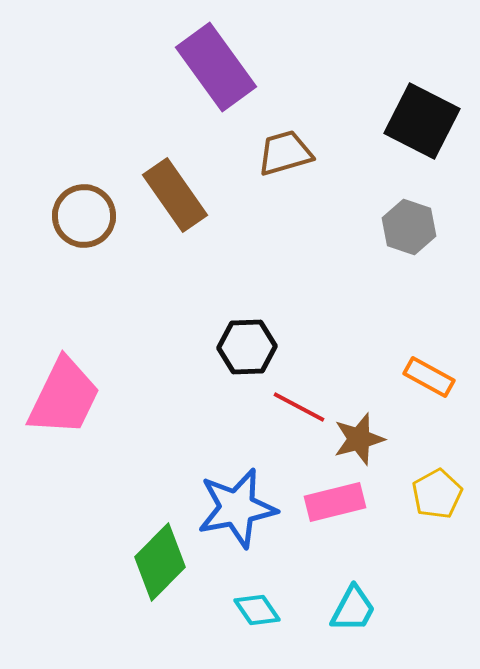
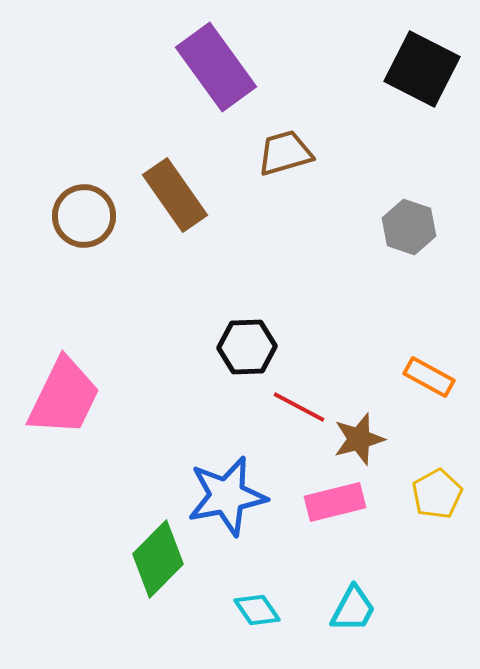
black square: moved 52 px up
blue star: moved 10 px left, 12 px up
green diamond: moved 2 px left, 3 px up
